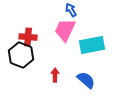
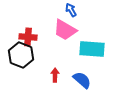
pink trapezoid: rotated 85 degrees counterclockwise
cyan rectangle: moved 4 px down; rotated 15 degrees clockwise
blue semicircle: moved 4 px left
